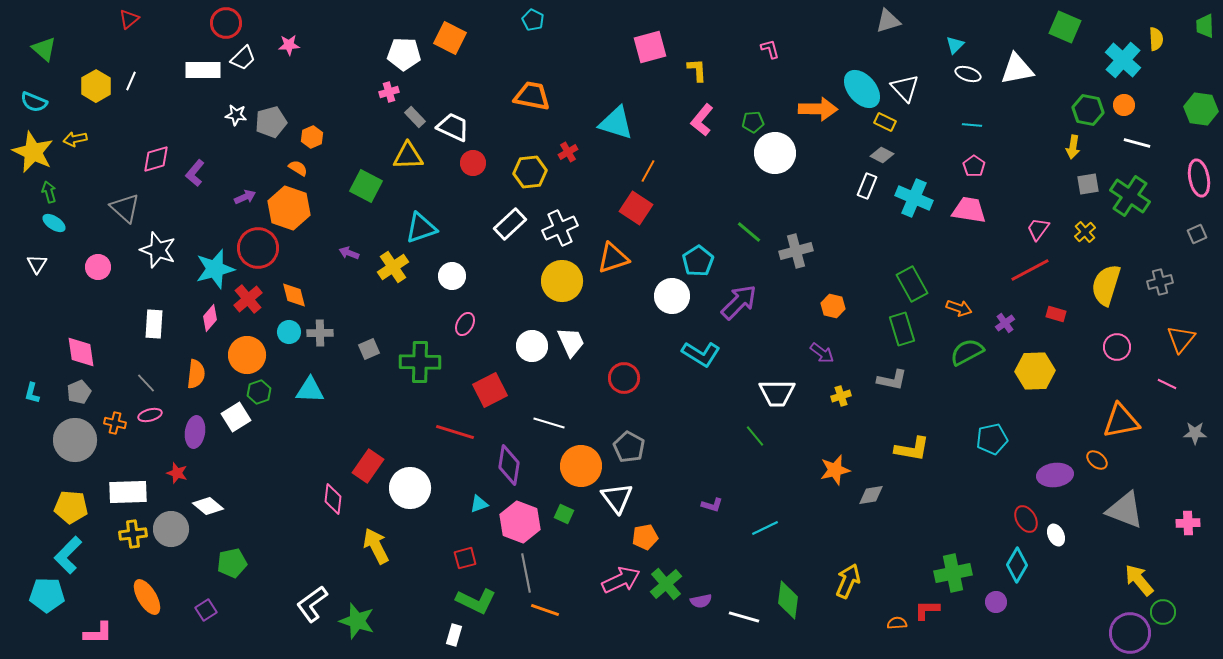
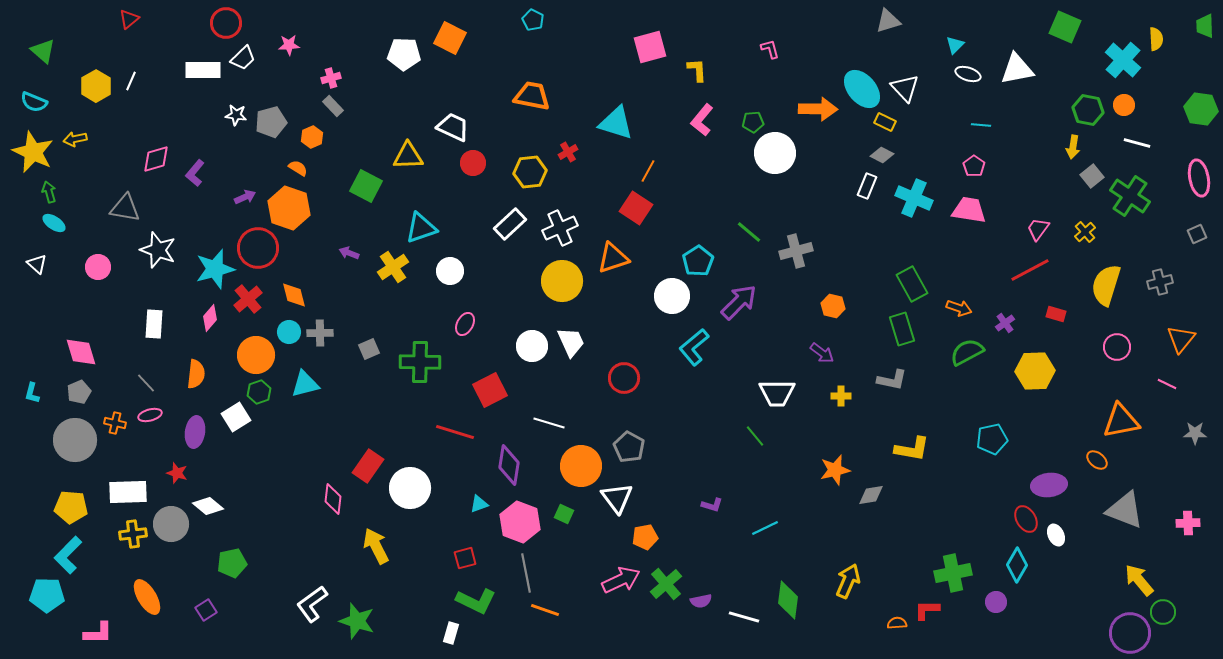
green triangle at (44, 49): moved 1 px left, 2 px down
pink cross at (389, 92): moved 58 px left, 14 px up
gray rectangle at (415, 117): moved 82 px left, 11 px up
cyan line at (972, 125): moved 9 px right
gray square at (1088, 184): moved 4 px right, 8 px up; rotated 30 degrees counterclockwise
gray triangle at (125, 208): rotated 32 degrees counterclockwise
white triangle at (37, 264): rotated 20 degrees counterclockwise
white circle at (452, 276): moved 2 px left, 5 px up
pink diamond at (81, 352): rotated 8 degrees counterclockwise
cyan L-shape at (701, 354): moved 7 px left, 7 px up; rotated 108 degrees clockwise
orange circle at (247, 355): moved 9 px right
cyan triangle at (310, 390): moved 5 px left, 6 px up; rotated 16 degrees counterclockwise
yellow cross at (841, 396): rotated 18 degrees clockwise
purple ellipse at (1055, 475): moved 6 px left, 10 px down
gray circle at (171, 529): moved 5 px up
white rectangle at (454, 635): moved 3 px left, 2 px up
